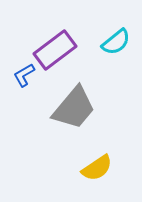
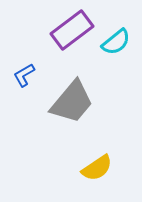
purple rectangle: moved 17 px right, 20 px up
gray trapezoid: moved 2 px left, 6 px up
